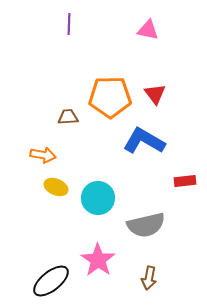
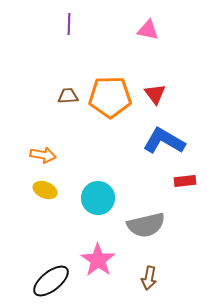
brown trapezoid: moved 21 px up
blue L-shape: moved 20 px right
yellow ellipse: moved 11 px left, 3 px down
